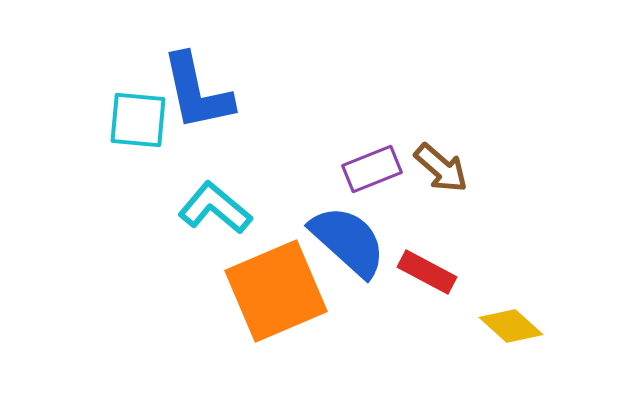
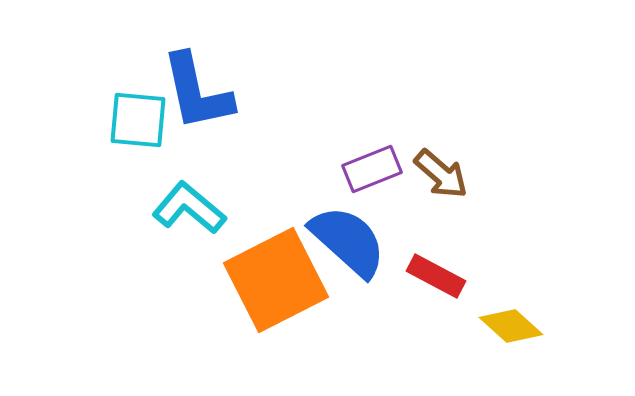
brown arrow: moved 6 px down
cyan L-shape: moved 26 px left
red rectangle: moved 9 px right, 4 px down
orange square: moved 11 px up; rotated 4 degrees counterclockwise
